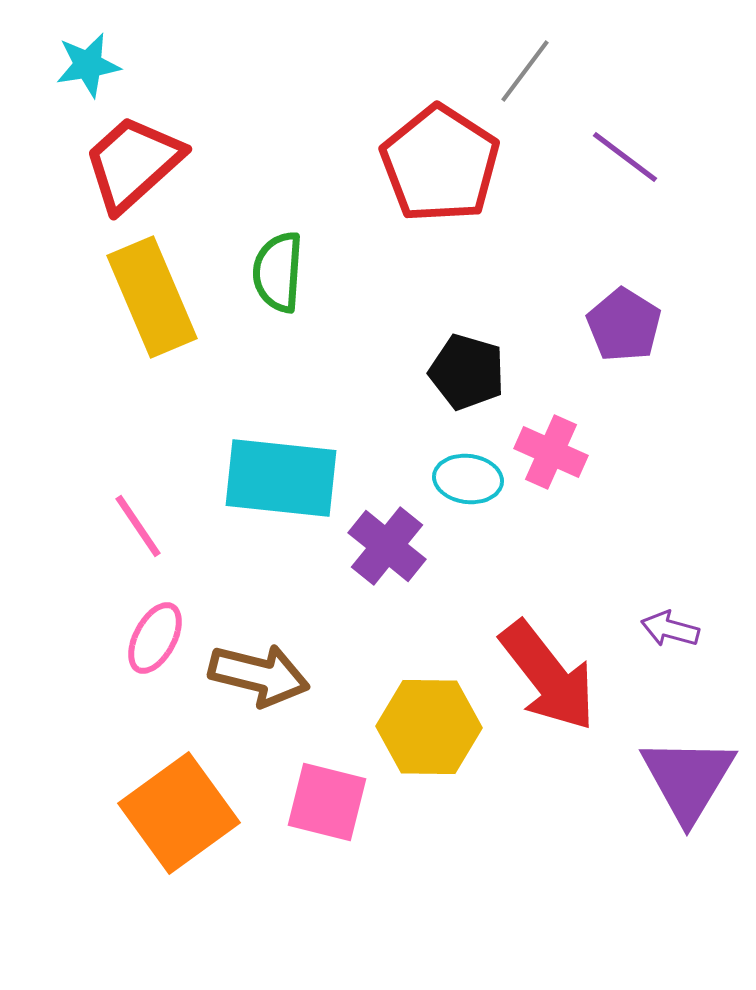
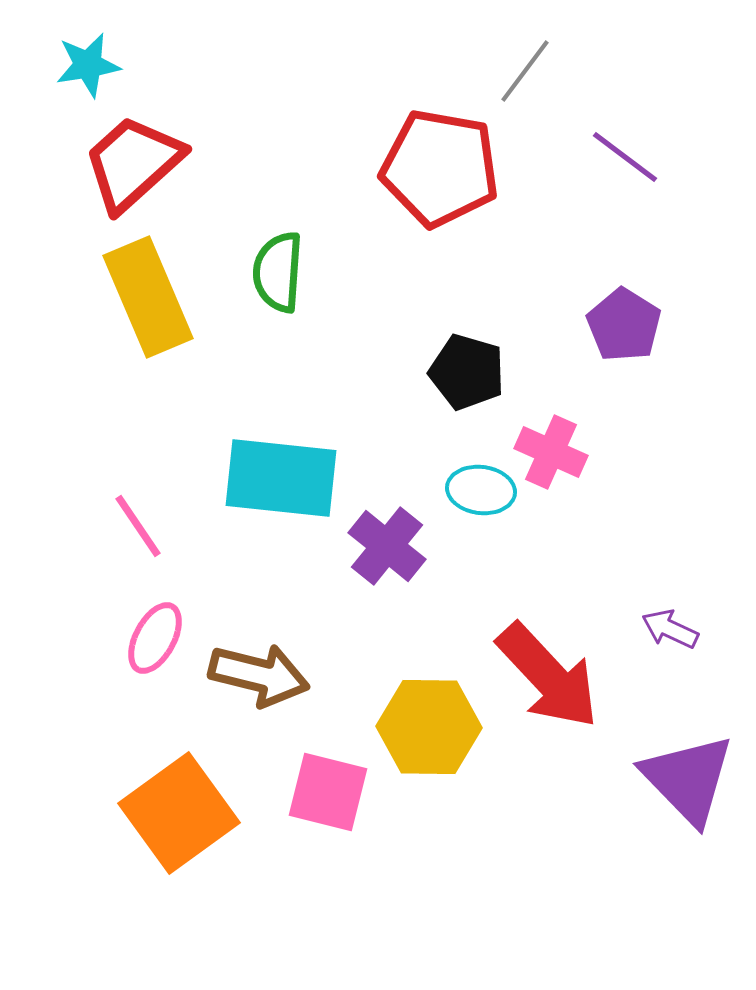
red pentagon: moved 4 px down; rotated 23 degrees counterclockwise
yellow rectangle: moved 4 px left
cyan ellipse: moved 13 px right, 11 px down
purple arrow: rotated 10 degrees clockwise
red arrow: rotated 5 degrees counterclockwise
purple triangle: rotated 15 degrees counterclockwise
pink square: moved 1 px right, 10 px up
